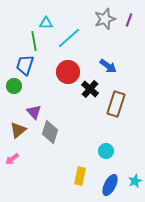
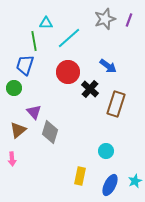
green circle: moved 2 px down
pink arrow: rotated 56 degrees counterclockwise
